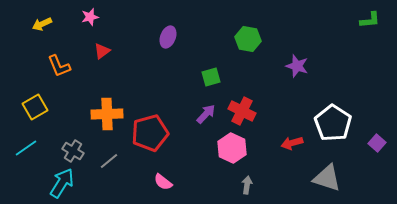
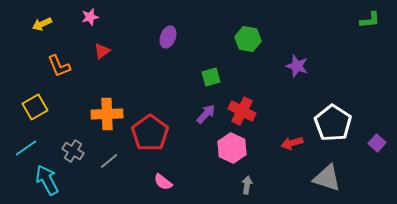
red pentagon: rotated 21 degrees counterclockwise
cyan arrow: moved 15 px left, 3 px up; rotated 60 degrees counterclockwise
